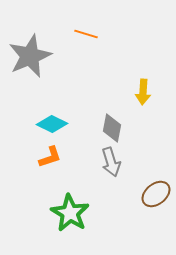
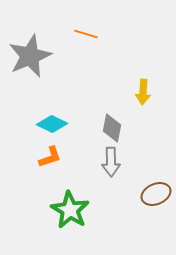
gray arrow: rotated 16 degrees clockwise
brown ellipse: rotated 16 degrees clockwise
green star: moved 3 px up
